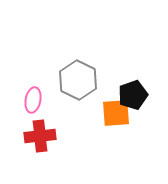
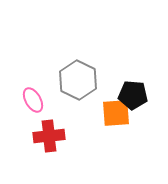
black pentagon: rotated 24 degrees clockwise
pink ellipse: rotated 40 degrees counterclockwise
red cross: moved 9 px right
